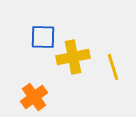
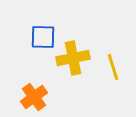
yellow cross: moved 1 px down
